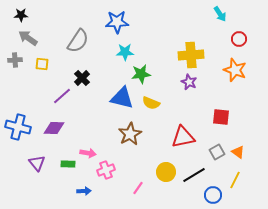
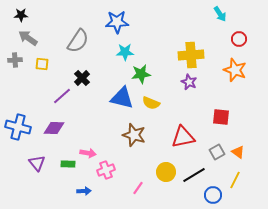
brown star: moved 4 px right, 1 px down; rotated 25 degrees counterclockwise
